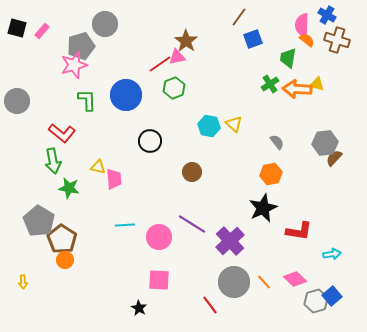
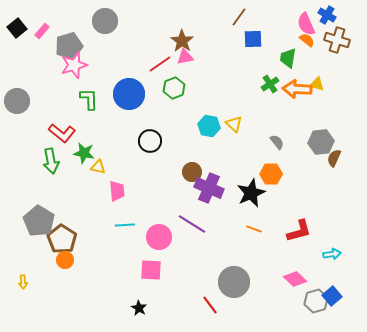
gray circle at (105, 24): moved 3 px up
pink semicircle at (302, 25): moved 4 px right, 1 px up; rotated 25 degrees counterclockwise
black square at (17, 28): rotated 36 degrees clockwise
blue square at (253, 39): rotated 18 degrees clockwise
brown star at (186, 41): moved 4 px left
gray pentagon at (81, 46): moved 12 px left
pink triangle at (177, 57): moved 8 px right
blue circle at (126, 95): moved 3 px right, 1 px up
green L-shape at (87, 100): moved 2 px right, 1 px up
gray hexagon at (325, 143): moved 4 px left, 1 px up
brown semicircle at (334, 158): rotated 18 degrees counterclockwise
green arrow at (53, 161): moved 2 px left
orange hexagon at (271, 174): rotated 10 degrees clockwise
pink trapezoid at (114, 179): moved 3 px right, 12 px down
green star at (69, 188): moved 15 px right, 35 px up
black star at (263, 208): moved 12 px left, 15 px up
red L-shape at (299, 231): rotated 24 degrees counterclockwise
purple cross at (230, 241): moved 21 px left, 53 px up; rotated 24 degrees counterclockwise
pink square at (159, 280): moved 8 px left, 10 px up
orange line at (264, 282): moved 10 px left, 53 px up; rotated 28 degrees counterclockwise
